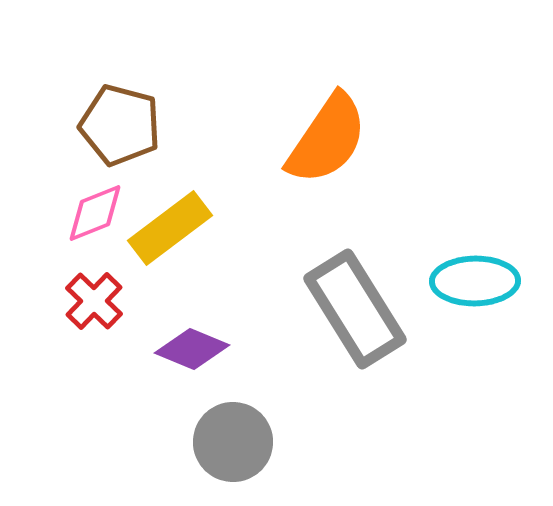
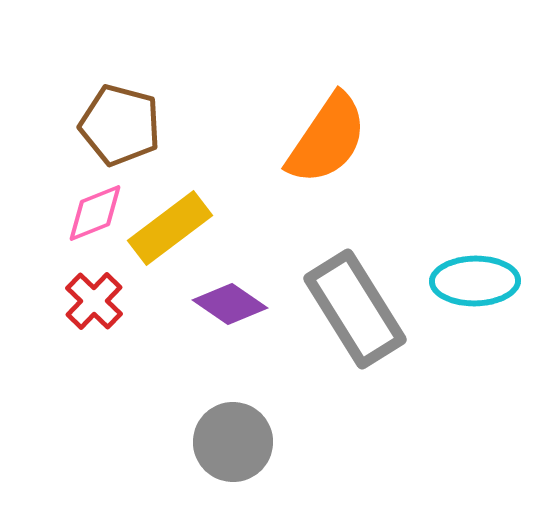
purple diamond: moved 38 px right, 45 px up; rotated 12 degrees clockwise
